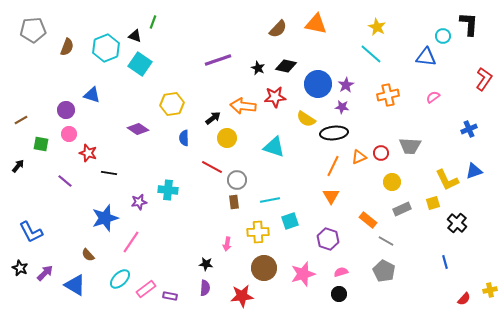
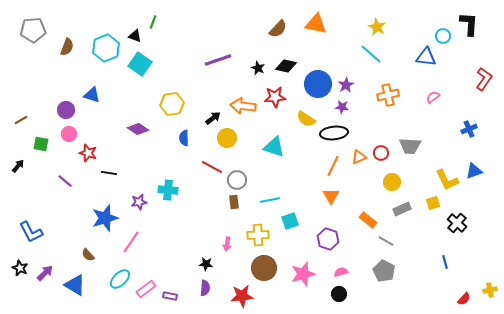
yellow cross at (258, 232): moved 3 px down
